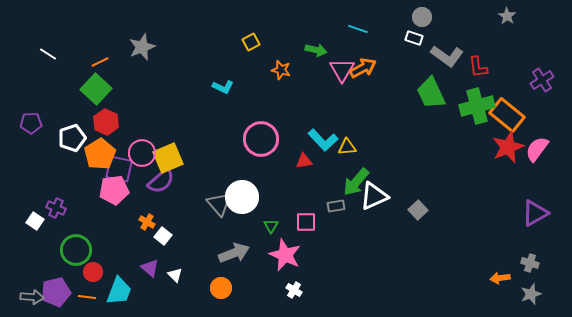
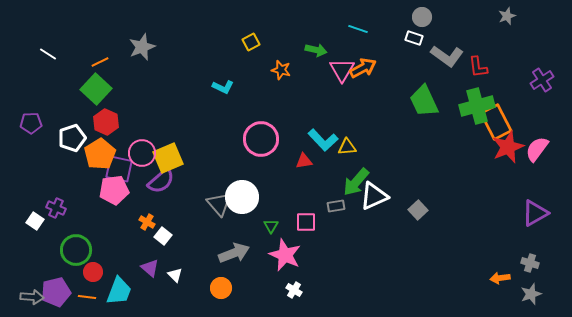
gray star at (507, 16): rotated 18 degrees clockwise
green trapezoid at (431, 93): moved 7 px left, 8 px down
orange rectangle at (507, 115): moved 11 px left, 7 px down; rotated 24 degrees clockwise
